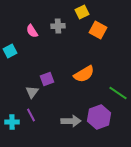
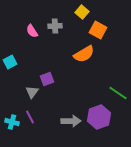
yellow square: rotated 24 degrees counterclockwise
gray cross: moved 3 px left
cyan square: moved 11 px down
orange semicircle: moved 20 px up
purple line: moved 1 px left, 2 px down
cyan cross: rotated 16 degrees clockwise
